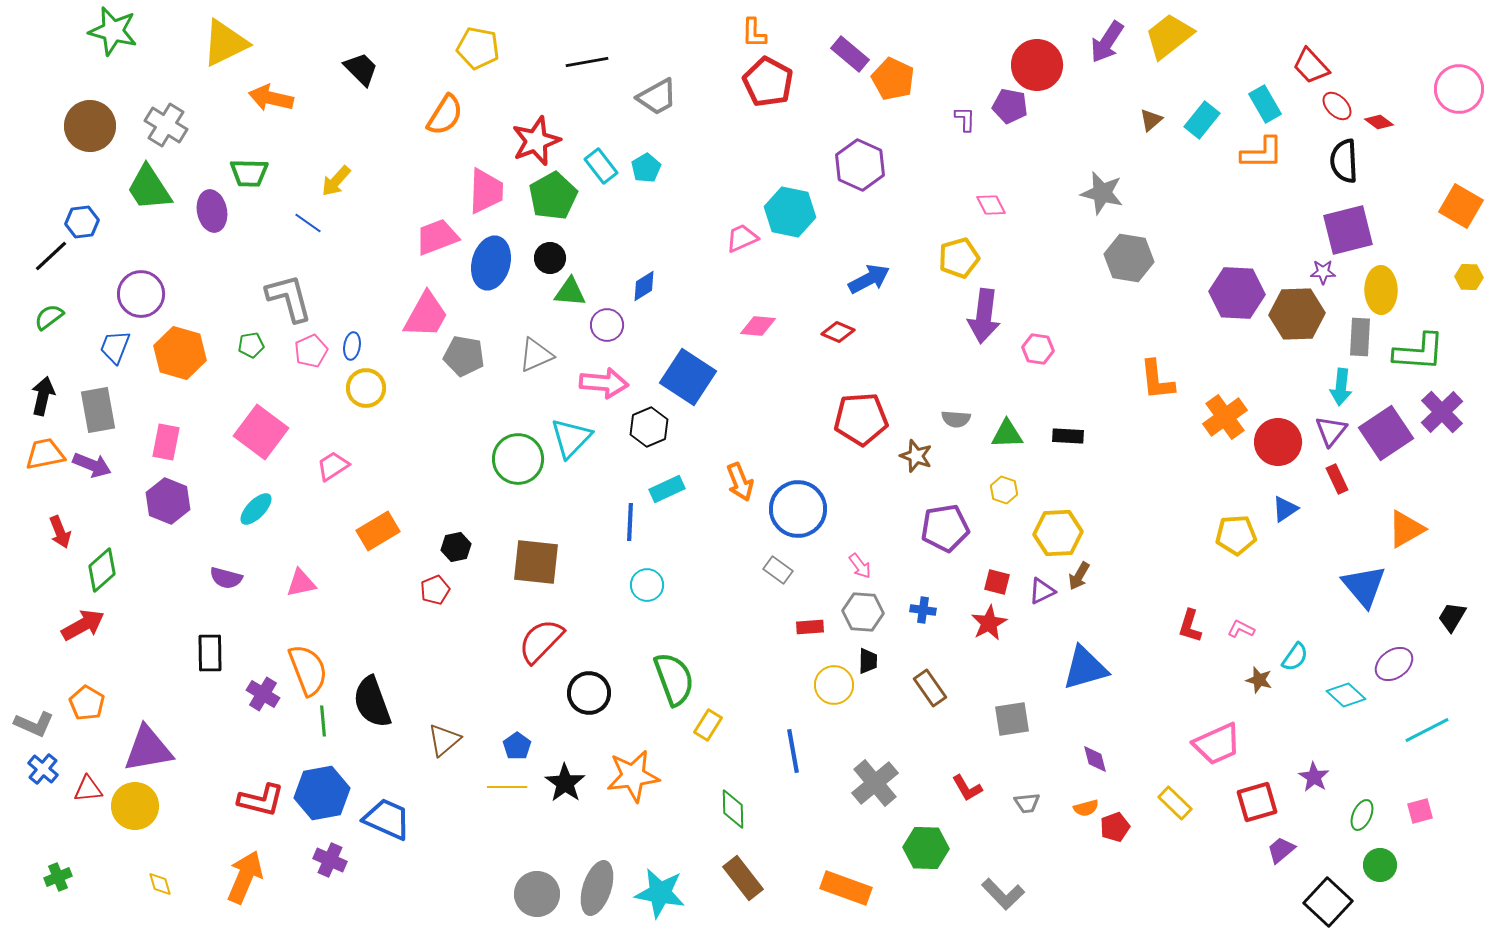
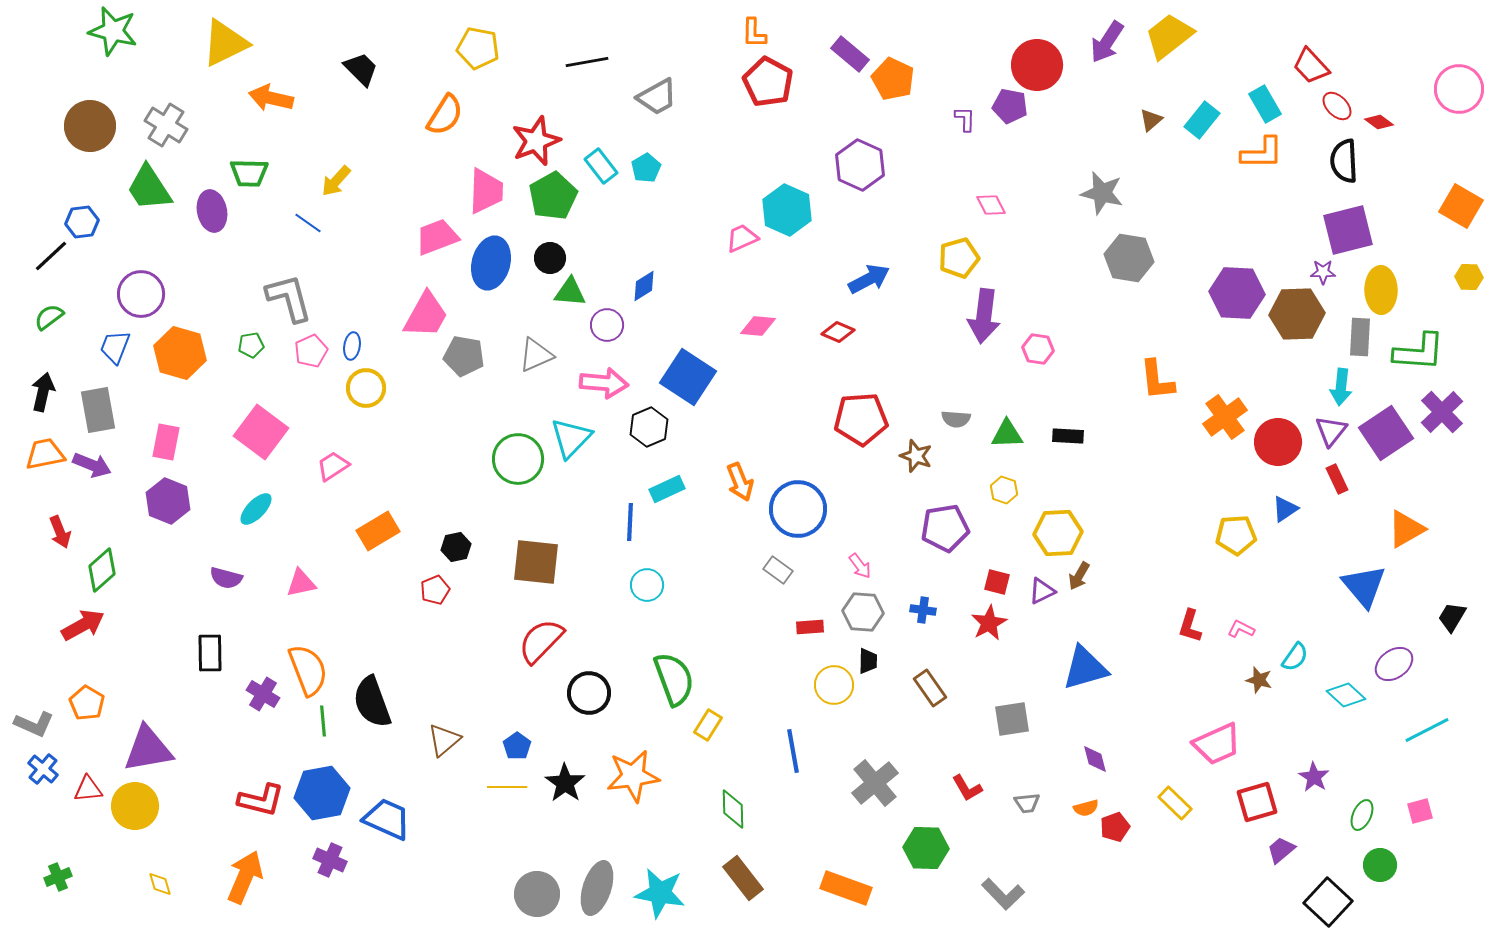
cyan hexagon at (790, 212): moved 3 px left, 2 px up; rotated 12 degrees clockwise
black arrow at (43, 396): moved 4 px up
